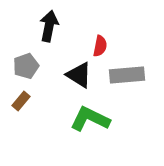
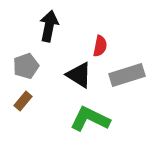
gray rectangle: rotated 12 degrees counterclockwise
brown rectangle: moved 2 px right
